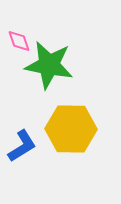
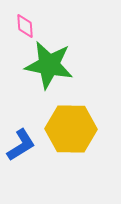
pink diamond: moved 6 px right, 15 px up; rotated 15 degrees clockwise
blue L-shape: moved 1 px left, 1 px up
